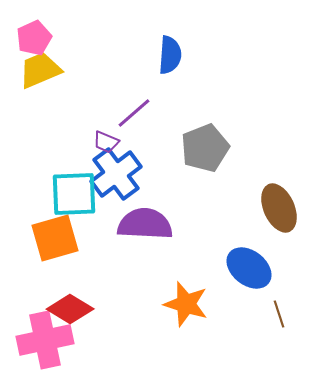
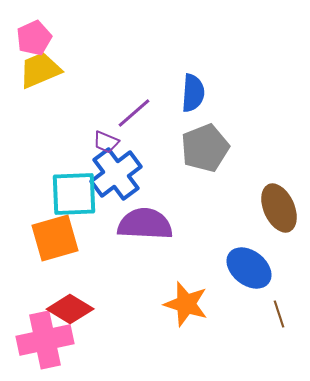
blue semicircle: moved 23 px right, 38 px down
